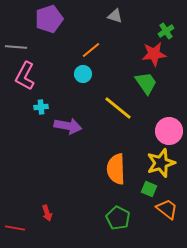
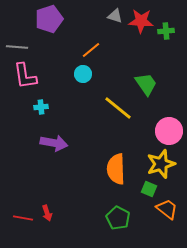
green cross: rotated 28 degrees clockwise
gray line: moved 1 px right
red star: moved 13 px left, 33 px up; rotated 10 degrees clockwise
pink L-shape: rotated 36 degrees counterclockwise
green trapezoid: moved 1 px down
purple arrow: moved 14 px left, 17 px down
yellow star: moved 1 px down
red line: moved 8 px right, 10 px up
